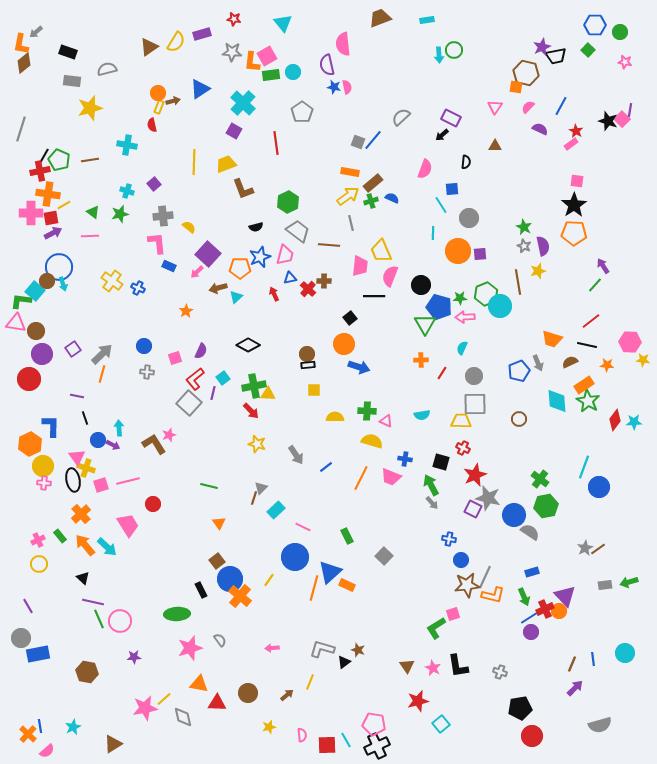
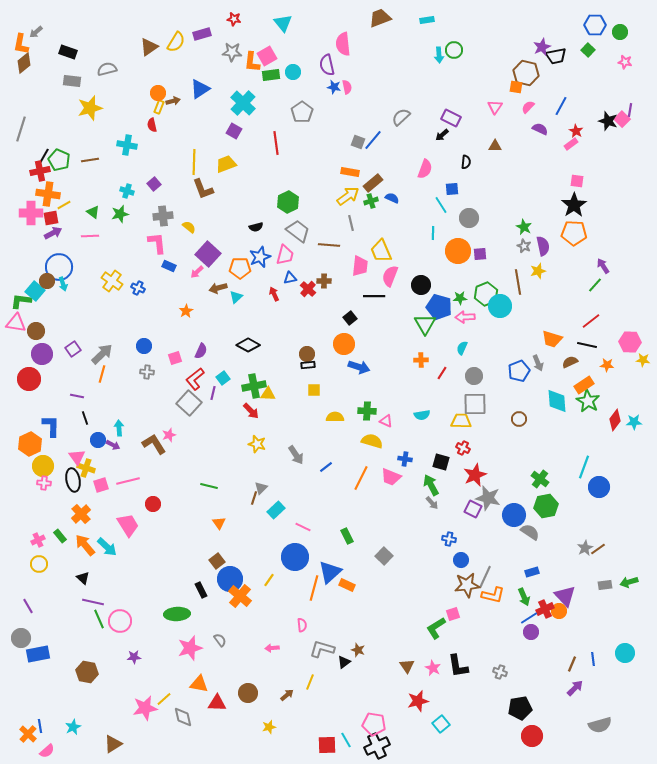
brown L-shape at (243, 189): moved 40 px left
pink semicircle at (302, 735): moved 110 px up
